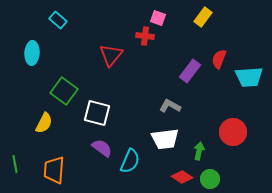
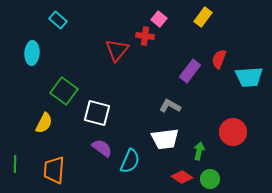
pink square: moved 1 px right, 1 px down; rotated 21 degrees clockwise
red triangle: moved 6 px right, 5 px up
green line: rotated 12 degrees clockwise
